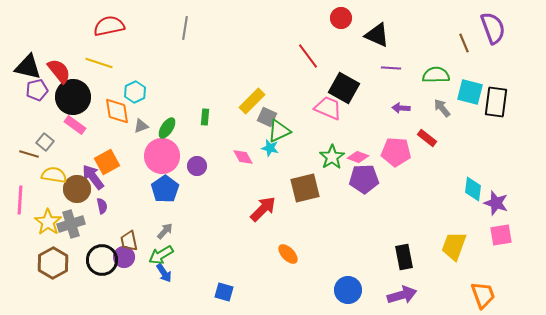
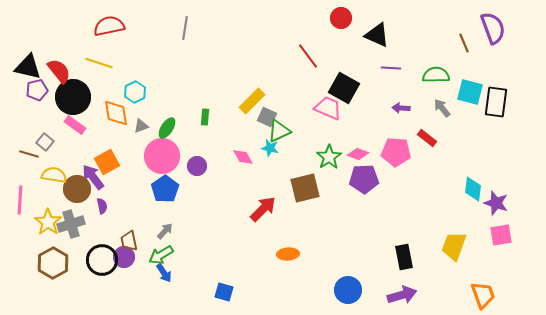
orange diamond at (117, 111): moved 1 px left, 2 px down
green star at (332, 157): moved 3 px left
pink diamond at (358, 157): moved 3 px up
orange ellipse at (288, 254): rotated 50 degrees counterclockwise
